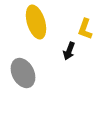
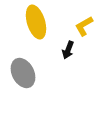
yellow L-shape: moved 1 px left, 3 px up; rotated 40 degrees clockwise
black arrow: moved 1 px left, 1 px up
